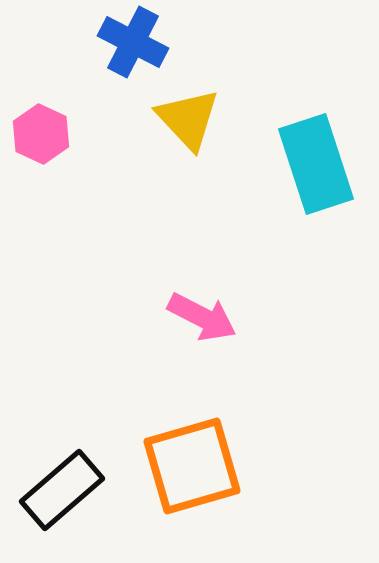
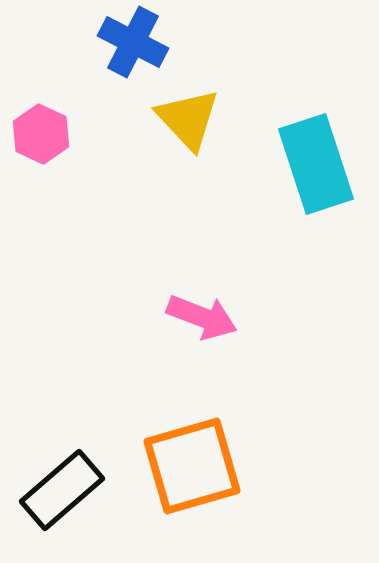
pink arrow: rotated 6 degrees counterclockwise
